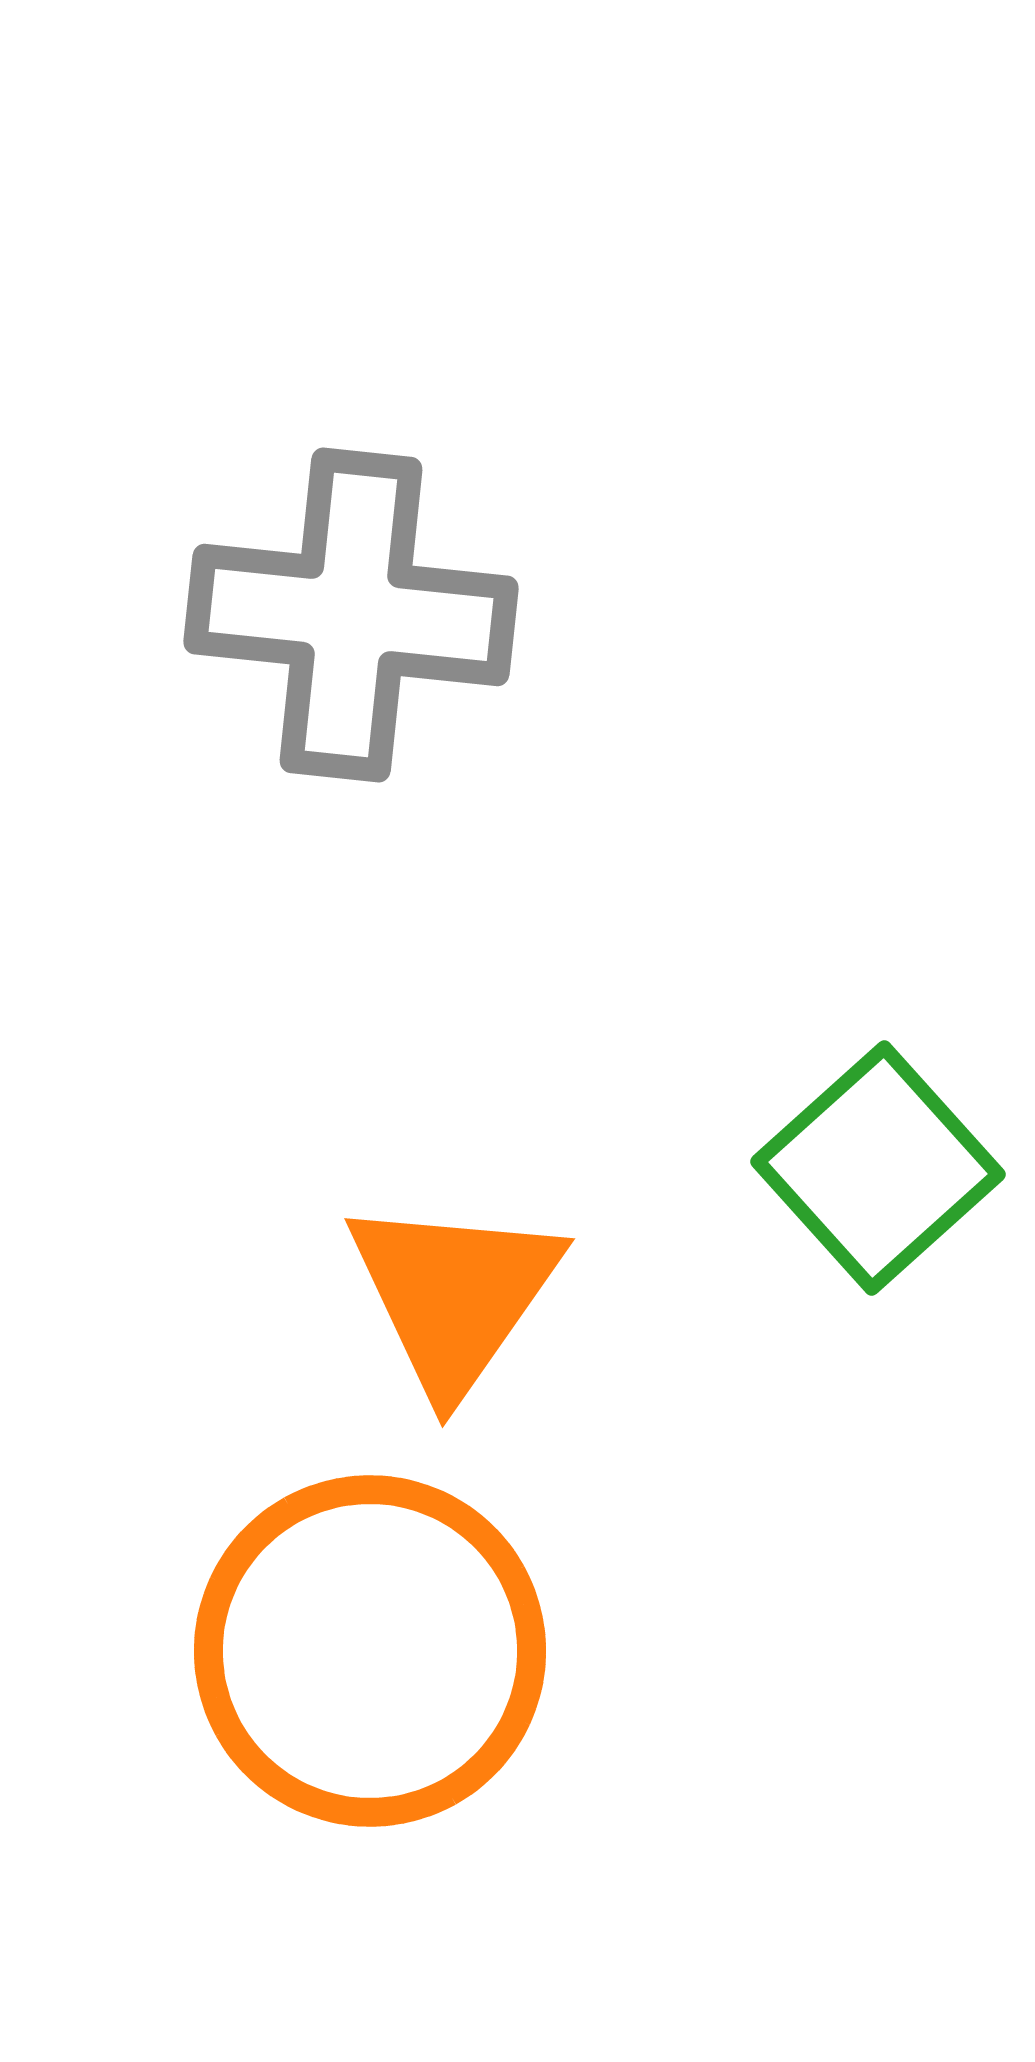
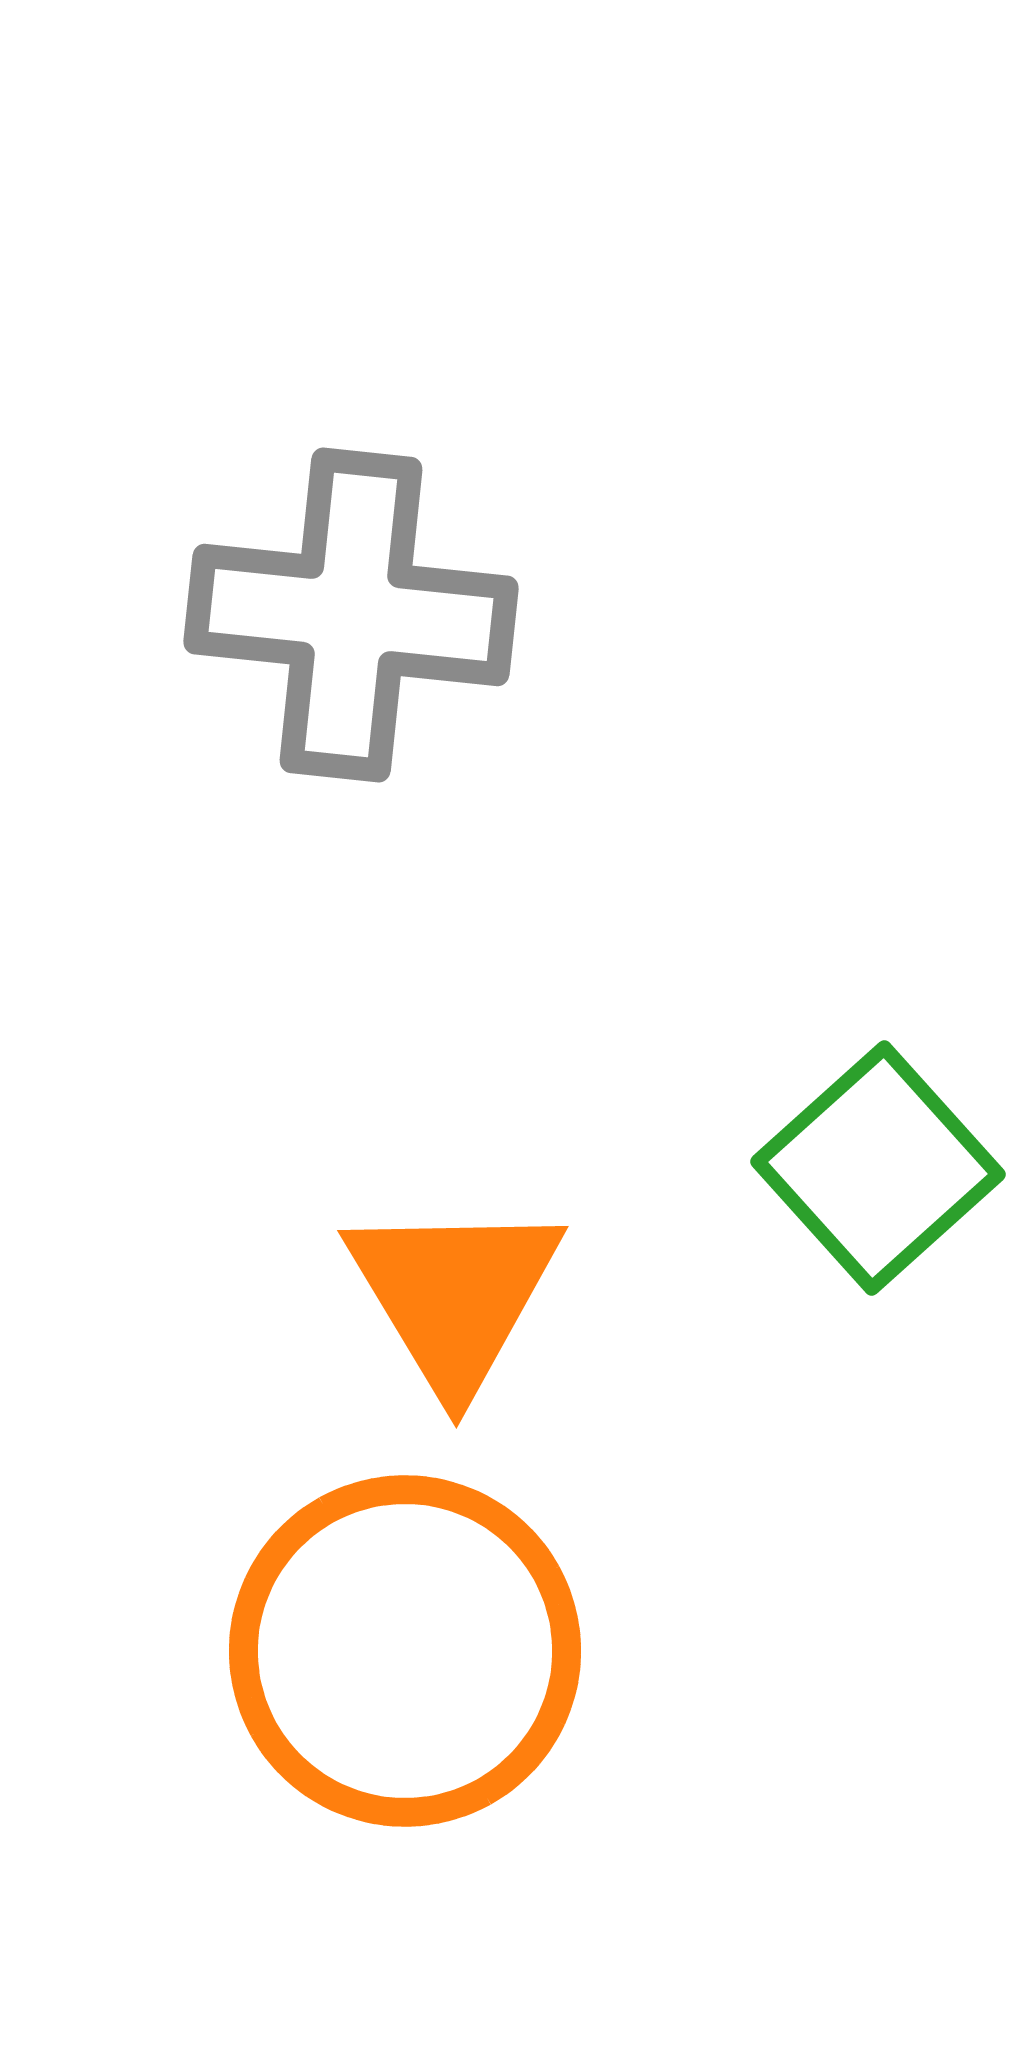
orange triangle: rotated 6 degrees counterclockwise
orange circle: moved 35 px right
